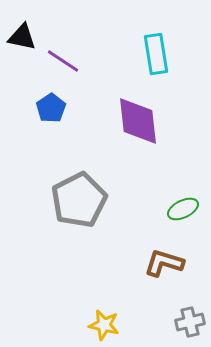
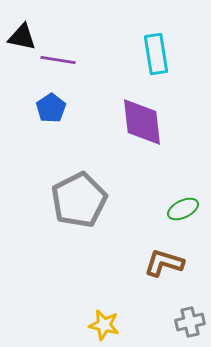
purple line: moved 5 px left, 1 px up; rotated 24 degrees counterclockwise
purple diamond: moved 4 px right, 1 px down
